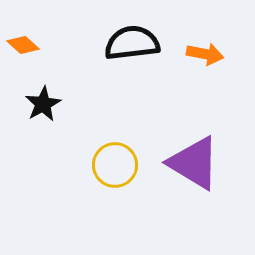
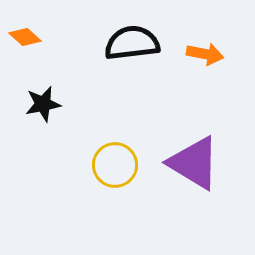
orange diamond: moved 2 px right, 8 px up
black star: rotated 18 degrees clockwise
